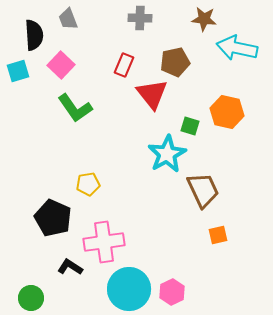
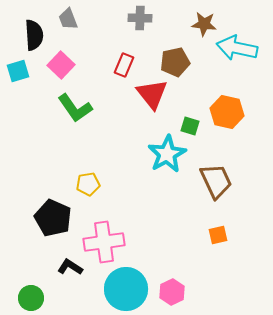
brown star: moved 5 px down
brown trapezoid: moved 13 px right, 9 px up
cyan circle: moved 3 px left
